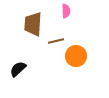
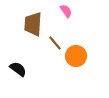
pink semicircle: rotated 32 degrees counterclockwise
brown line: moved 1 px left, 2 px down; rotated 63 degrees clockwise
black semicircle: rotated 78 degrees clockwise
